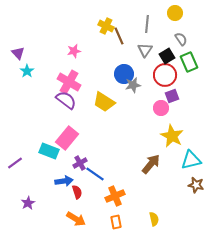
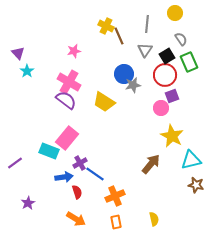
blue arrow: moved 4 px up
